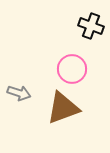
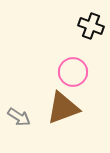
pink circle: moved 1 px right, 3 px down
gray arrow: moved 24 px down; rotated 15 degrees clockwise
